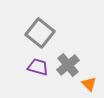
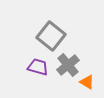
gray square: moved 11 px right, 3 px down
orange triangle: moved 2 px left, 2 px up; rotated 14 degrees counterclockwise
